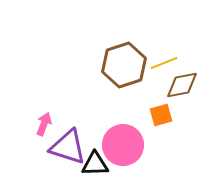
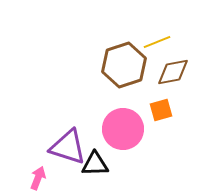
yellow line: moved 7 px left, 21 px up
brown diamond: moved 9 px left, 13 px up
orange square: moved 5 px up
pink arrow: moved 6 px left, 54 px down
pink circle: moved 16 px up
